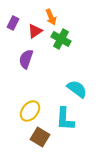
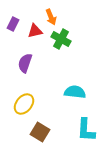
purple rectangle: moved 1 px down
red triangle: rotated 21 degrees clockwise
purple semicircle: moved 1 px left, 4 px down
cyan semicircle: moved 2 px left, 3 px down; rotated 30 degrees counterclockwise
yellow ellipse: moved 6 px left, 7 px up
cyan L-shape: moved 21 px right, 11 px down
brown square: moved 5 px up
